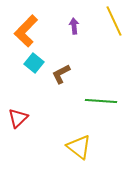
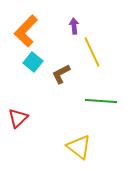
yellow line: moved 22 px left, 31 px down
cyan square: moved 1 px left, 1 px up
